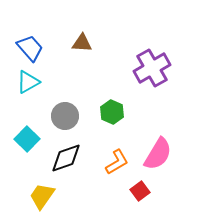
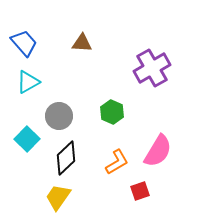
blue trapezoid: moved 6 px left, 5 px up
gray circle: moved 6 px left
pink semicircle: moved 3 px up
black diamond: rotated 24 degrees counterclockwise
red square: rotated 18 degrees clockwise
yellow trapezoid: moved 16 px right, 1 px down
